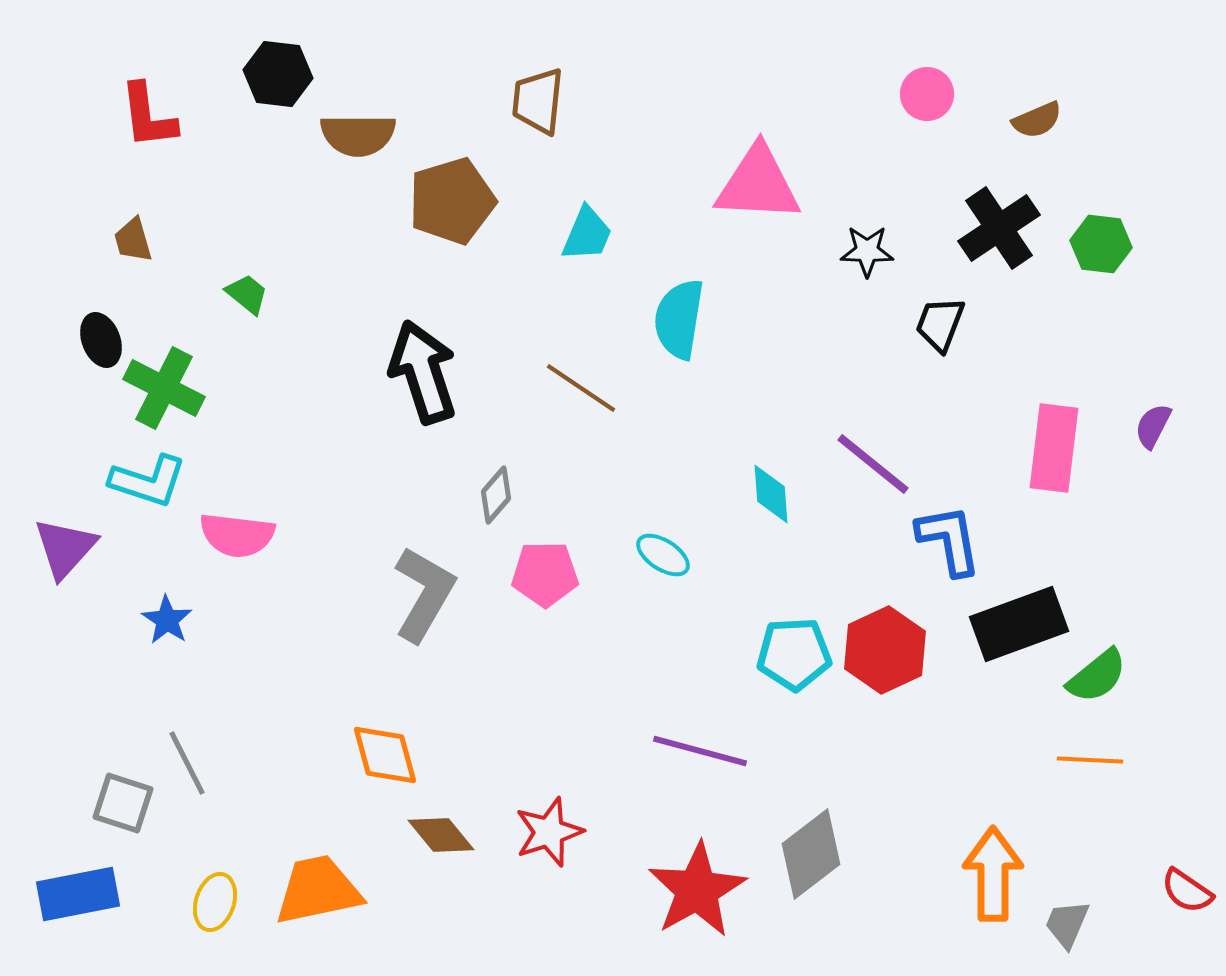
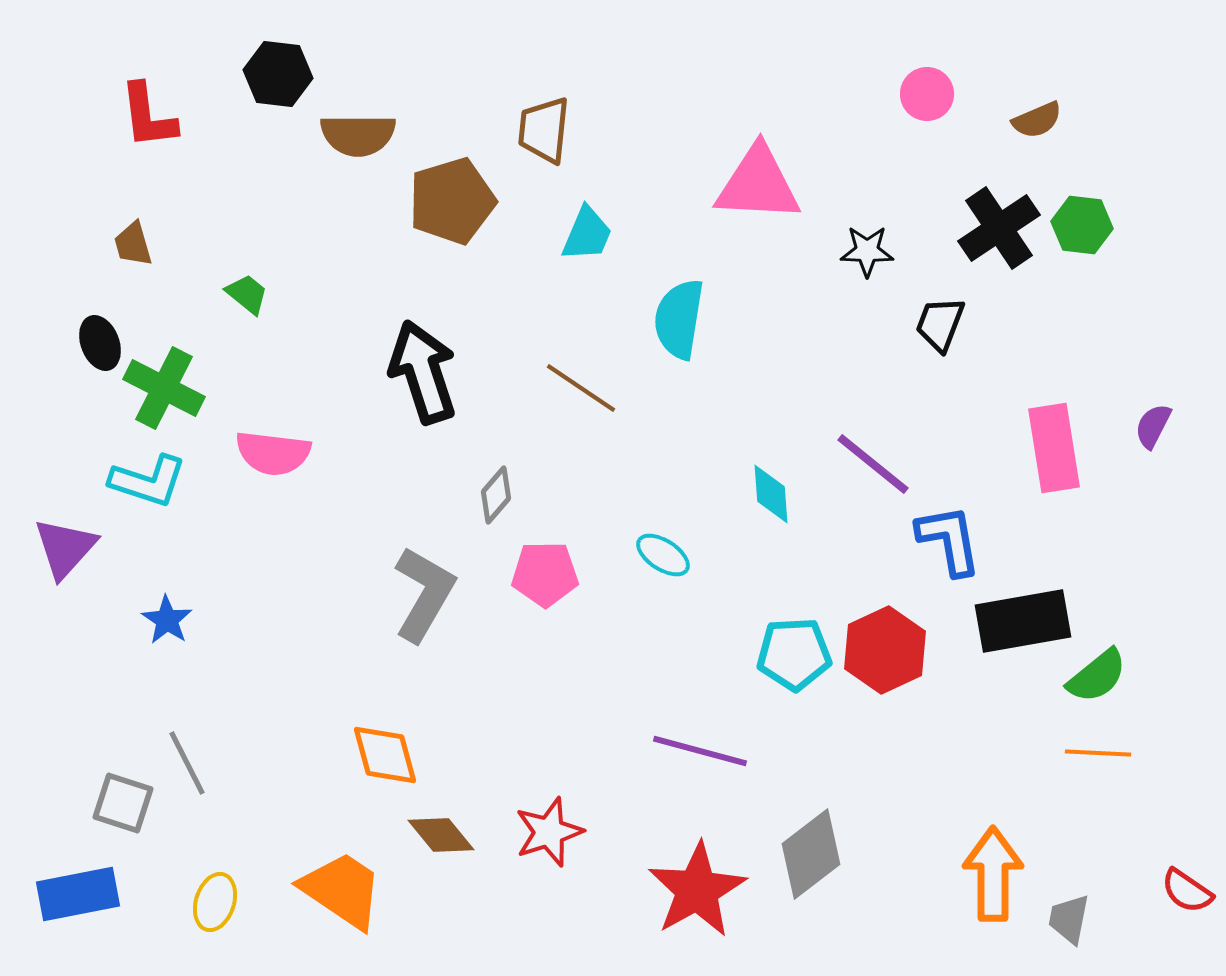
brown trapezoid at (538, 101): moved 6 px right, 29 px down
brown trapezoid at (133, 240): moved 4 px down
green hexagon at (1101, 244): moved 19 px left, 19 px up
black ellipse at (101, 340): moved 1 px left, 3 px down
pink rectangle at (1054, 448): rotated 16 degrees counterclockwise
pink semicircle at (237, 535): moved 36 px right, 82 px up
black rectangle at (1019, 624): moved 4 px right, 3 px up; rotated 10 degrees clockwise
orange line at (1090, 760): moved 8 px right, 7 px up
orange trapezoid at (318, 890): moved 24 px right; rotated 46 degrees clockwise
gray trapezoid at (1067, 924): moved 2 px right, 5 px up; rotated 12 degrees counterclockwise
